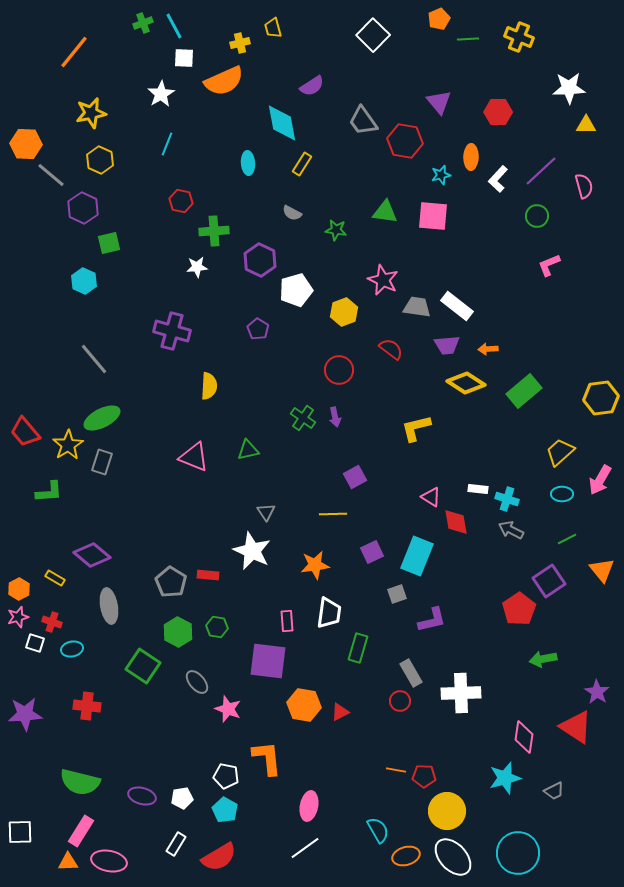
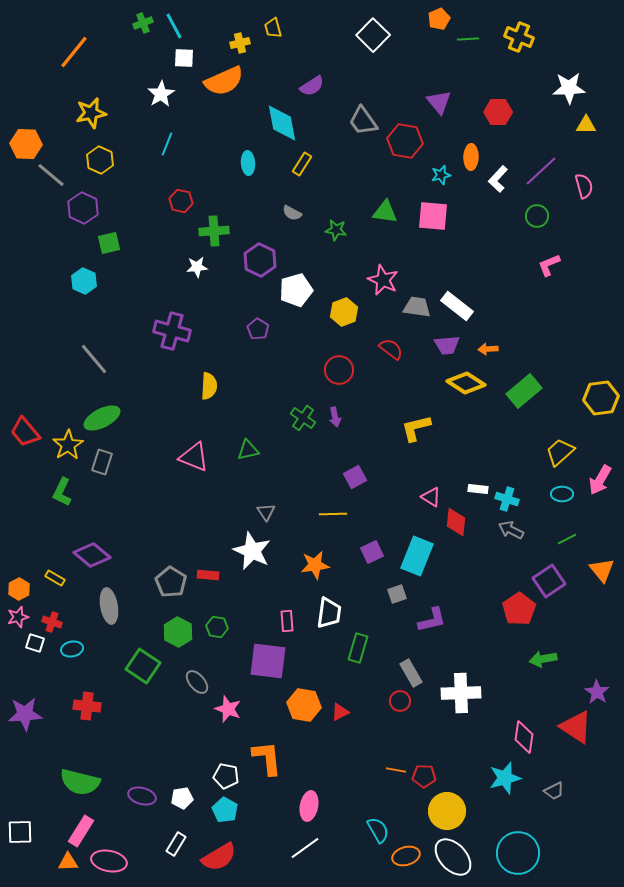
green L-shape at (49, 492): moved 13 px right; rotated 120 degrees clockwise
red diamond at (456, 522): rotated 16 degrees clockwise
